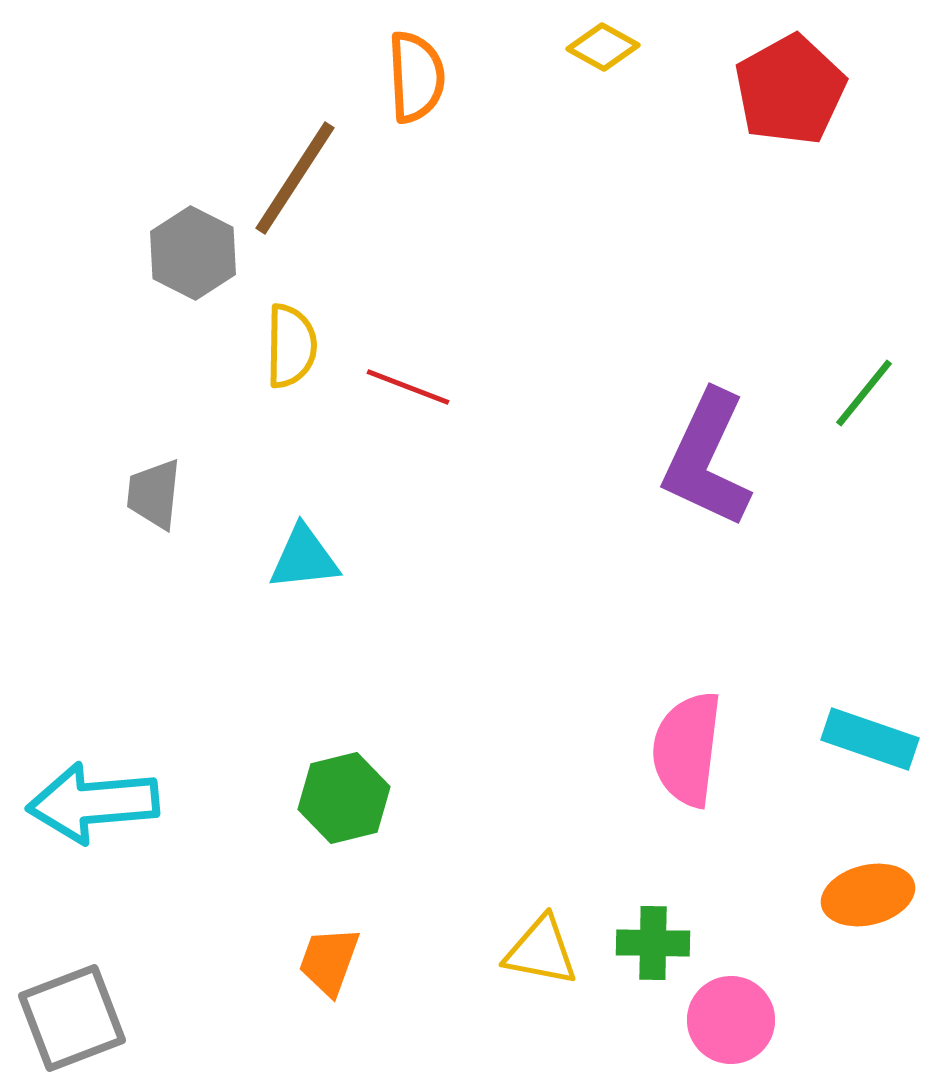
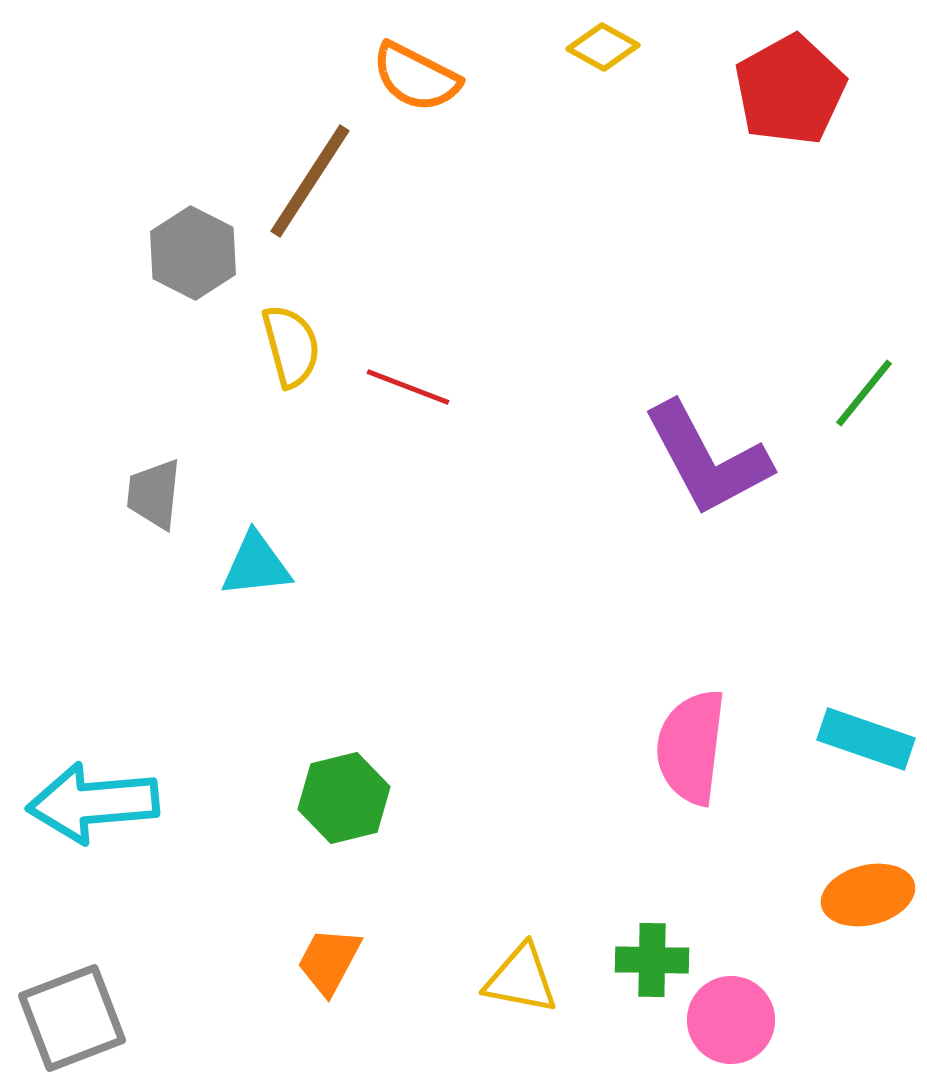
orange semicircle: rotated 120 degrees clockwise
brown line: moved 15 px right, 3 px down
yellow semicircle: rotated 16 degrees counterclockwise
purple L-shape: rotated 53 degrees counterclockwise
cyan triangle: moved 48 px left, 7 px down
cyan rectangle: moved 4 px left
pink semicircle: moved 4 px right, 2 px up
green cross: moved 1 px left, 17 px down
yellow triangle: moved 20 px left, 28 px down
orange trapezoid: rotated 8 degrees clockwise
